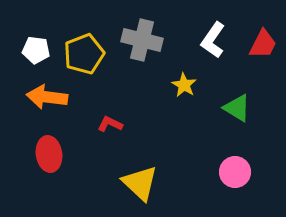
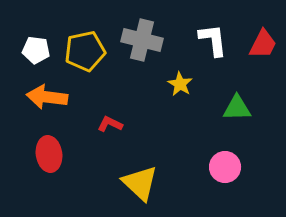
white L-shape: rotated 138 degrees clockwise
yellow pentagon: moved 1 px right, 3 px up; rotated 9 degrees clockwise
yellow star: moved 4 px left, 1 px up
green triangle: rotated 32 degrees counterclockwise
pink circle: moved 10 px left, 5 px up
